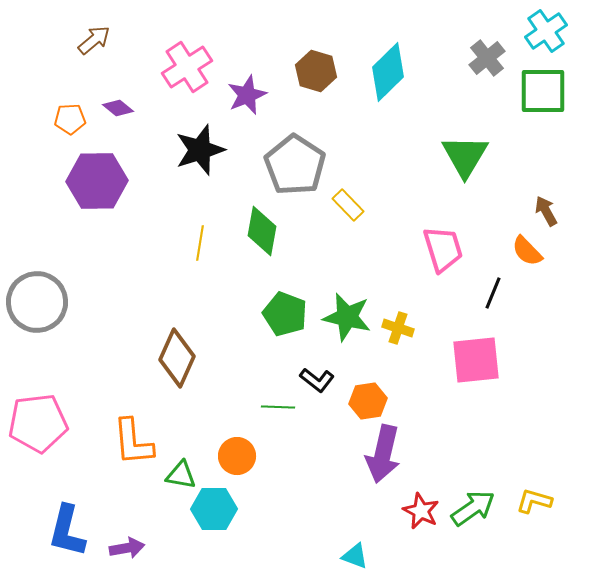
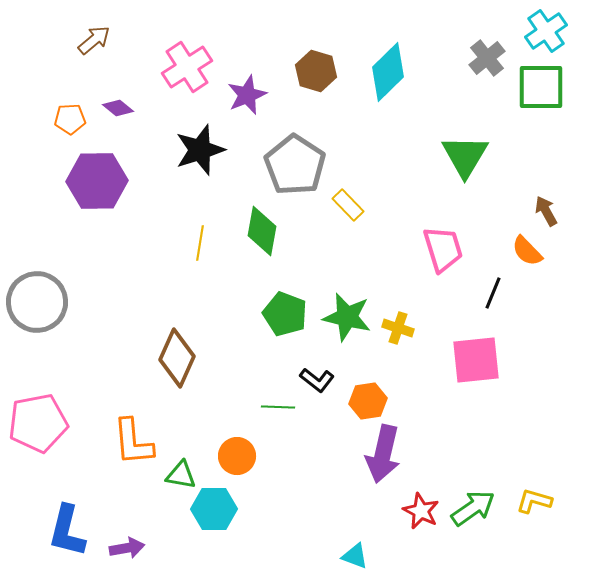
green square at (543, 91): moved 2 px left, 4 px up
pink pentagon at (38, 423): rotated 4 degrees counterclockwise
